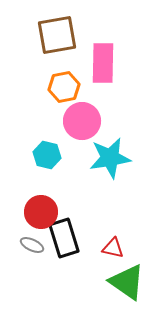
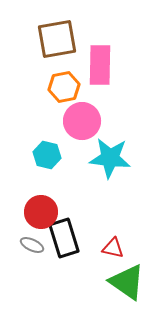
brown square: moved 4 px down
pink rectangle: moved 3 px left, 2 px down
cyan star: rotated 15 degrees clockwise
